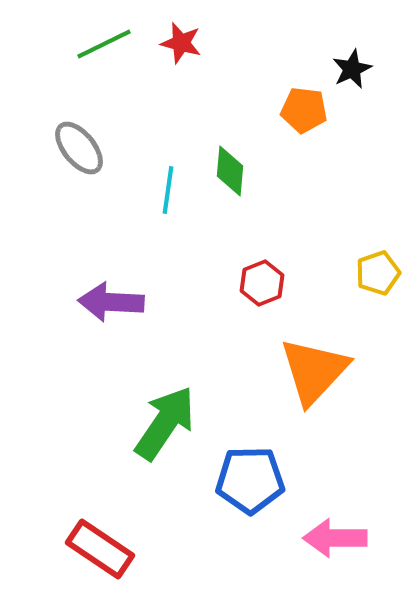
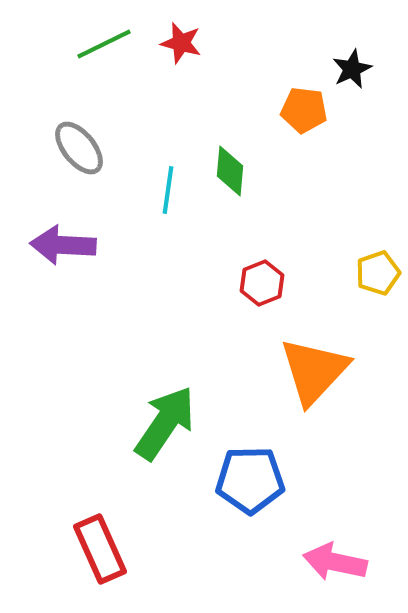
purple arrow: moved 48 px left, 57 px up
pink arrow: moved 24 px down; rotated 12 degrees clockwise
red rectangle: rotated 32 degrees clockwise
